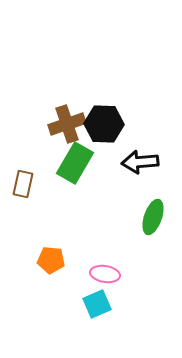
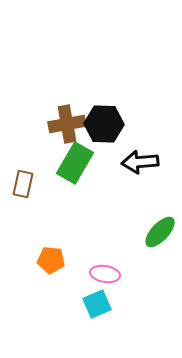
brown cross: rotated 9 degrees clockwise
green ellipse: moved 7 px right, 15 px down; rotated 24 degrees clockwise
